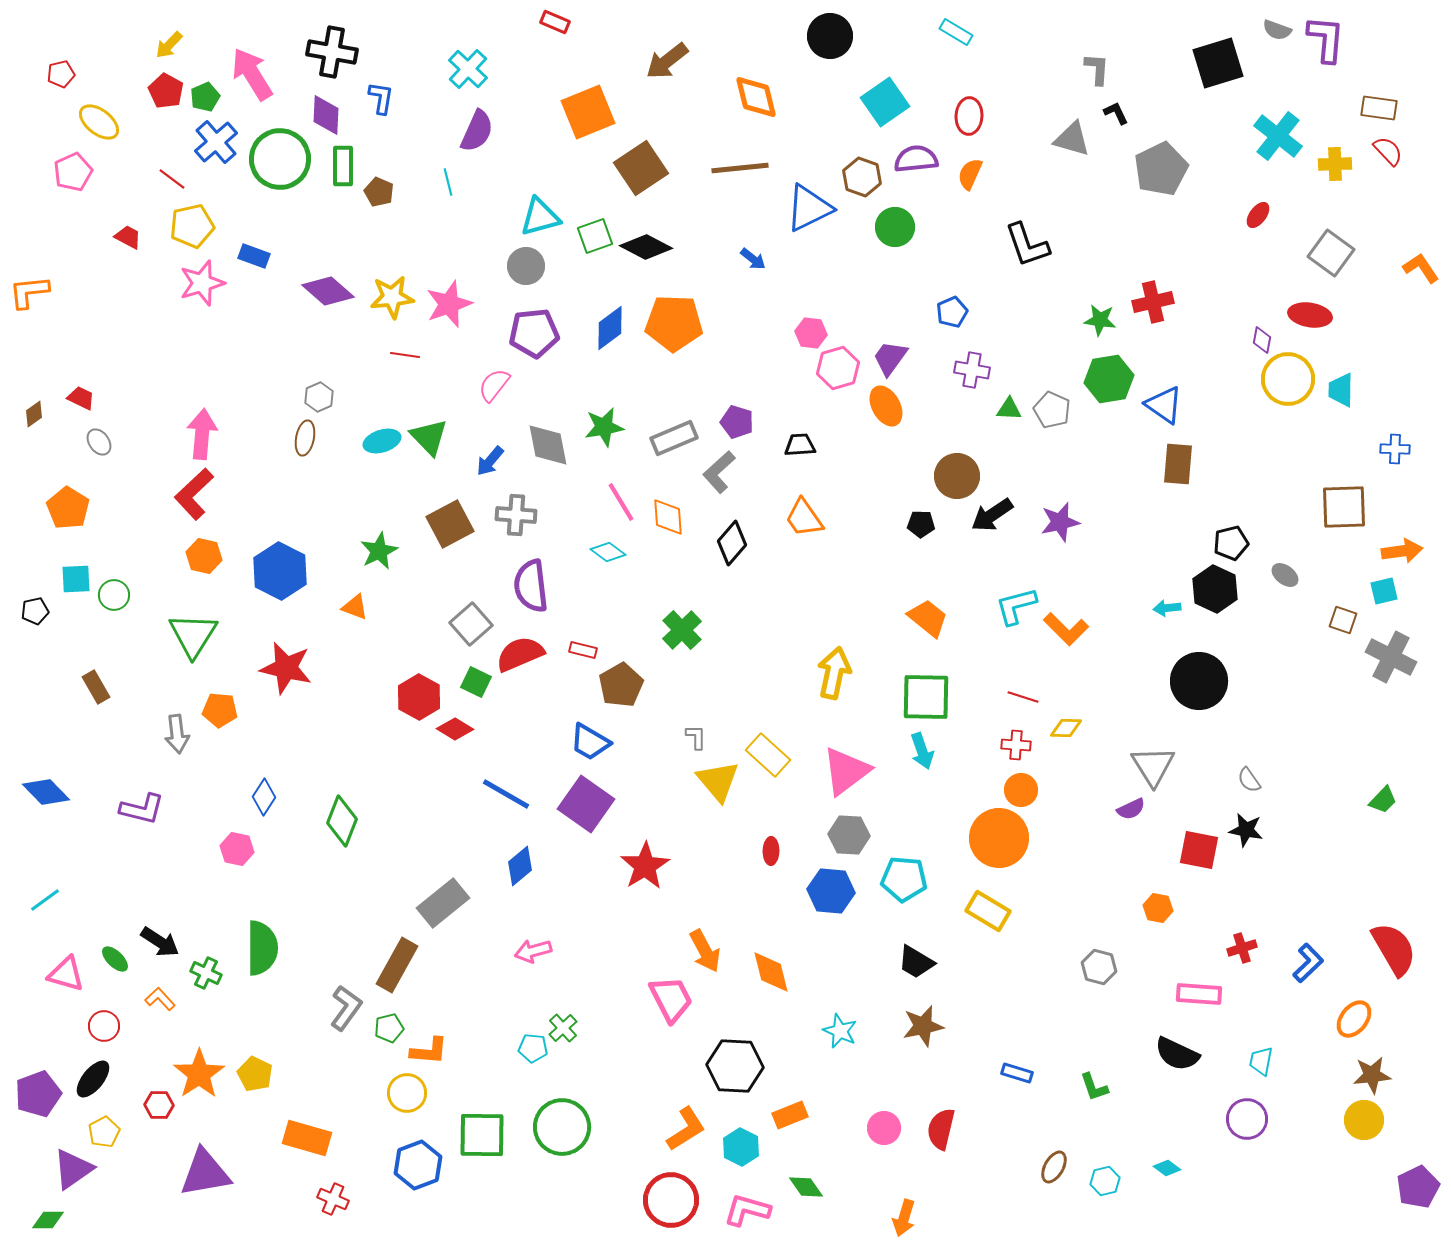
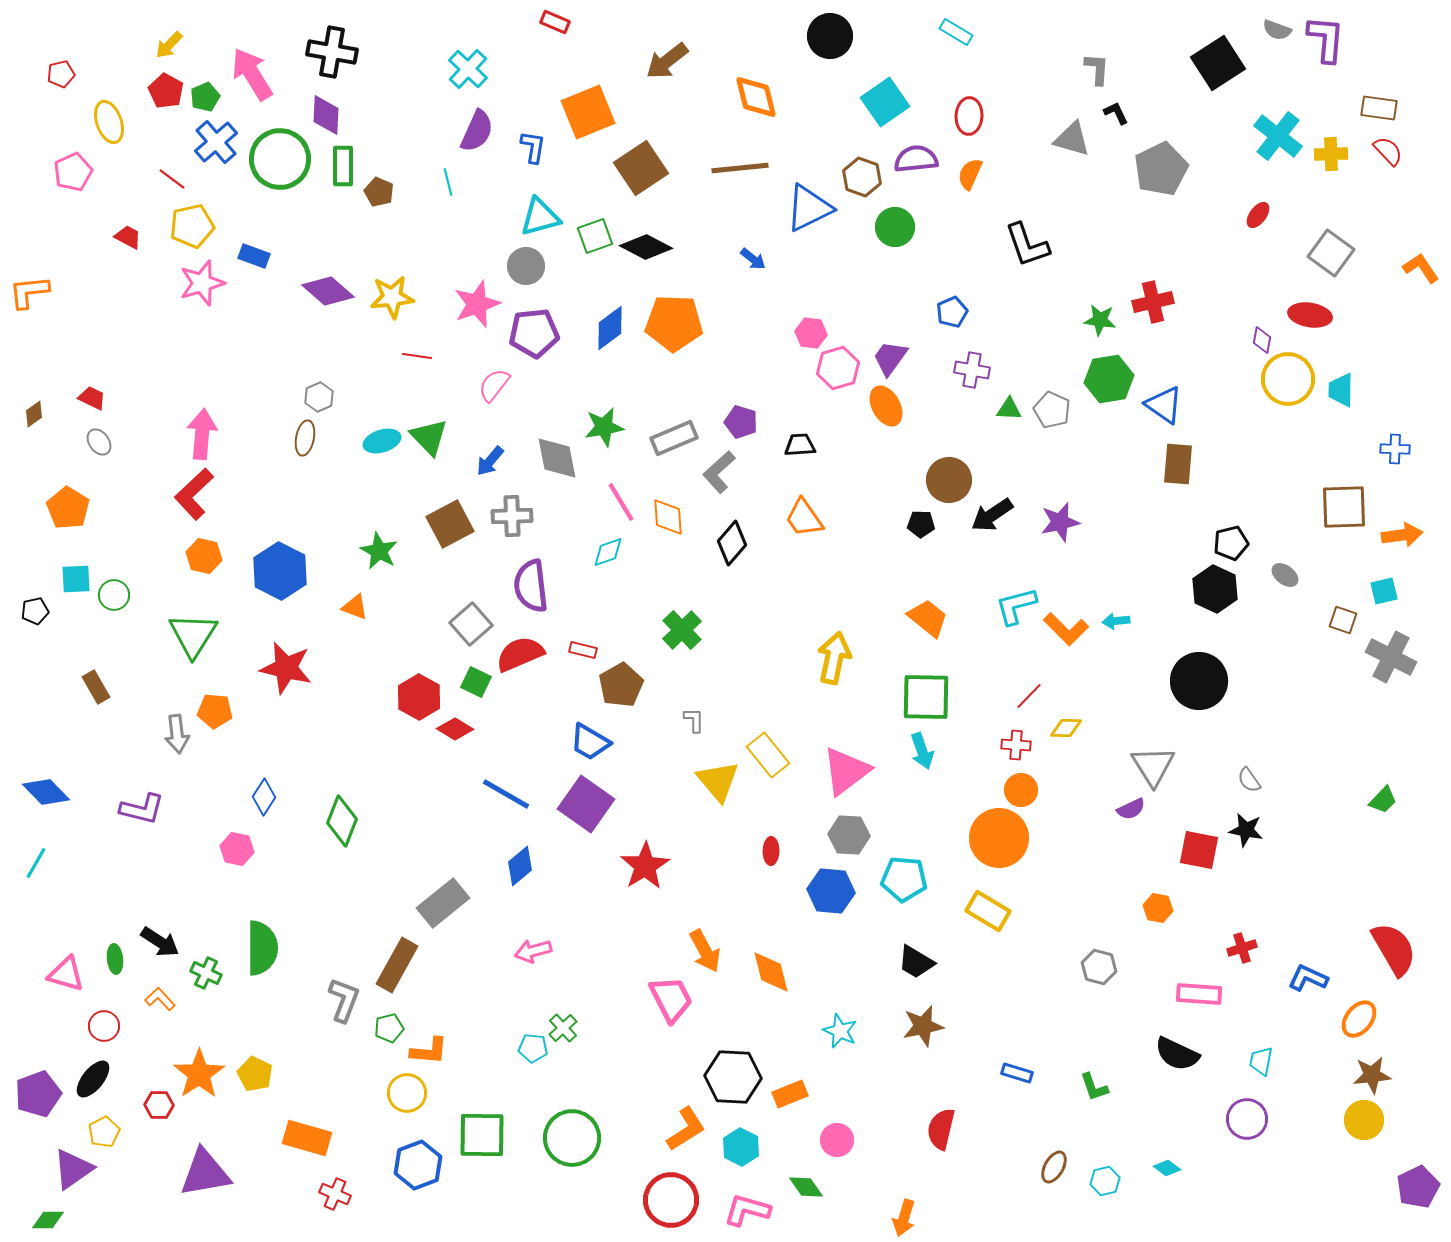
black square at (1218, 63): rotated 16 degrees counterclockwise
blue L-shape at (381, 98): moved 152 px right, 49 px down
yellow ellipse at (99, 122): moved 10 px right; rotated 33 degrees clockwise
yellow cross at (1335, 164): moved 4 px left, 10 px up
pink star at (449, 304): moved 28 px right
red line at (405, 355): moved 12 px right, 1 px down
red trapezoid at (81, 398): moved 11 px right
purple pentagon at (737, 422): moved 4 px right
gray diamond at (548, 445): moved 9 px right, 13 px down
brown circle at (957, 476): moved 8 px left, 4 px down
gray cross at (516, 515): moved 4 px left, 1 px down; rotated 6 degrees counterclockwise
green star at (379, 551): rotated 18 degrees counterclockwise
orange arrow at (1402, 551): moved 16 px up
cyan diamond at (608, 552): rotated 56 degrees counterclockwise
cyan arrow at (1167, 608): moved 51 px left, 13 px down
yellow arrow at (834, 673): moved 15 px up
red line at (1023, 697): moved 6 px right, 1 px up; rotated 64 degrees counterclockwise
orange pentagon at (220, 710): moved 5 px left, 1 px down
gray L-shape at (696, 737): moved 2 px left, 17 px up
yellow rectangle at (768, 755): rotated 9 degrees clockwise
cyan line at (45, 900): moved 9 px left, 37 px up; rotated 24 degrees counterclockwise
green ellipse at (115, 959): rotated 40 degrees clockwise
blue L-shape at (1308, 963): moved 15 px down; rotated 111 degrees counterclockwise
gray L-shape at (346, 1008): moved 2 px left, 8 px up; rotated 15 degrees counterclockwise
orange ellipse at (1354, 1019): moved 5 px right
black hexagon at (735, 1066): moved 2 px left, 11 px down
orange rectangle at (790, 1115): moved 21 px up
green circle at (562, 1127): moved 10 px right, 11 px down
pink circle at (884, 1128): moved 47 px left, 12 px down
red cross at (333, 1199): moved 2 px right, 5 px up
